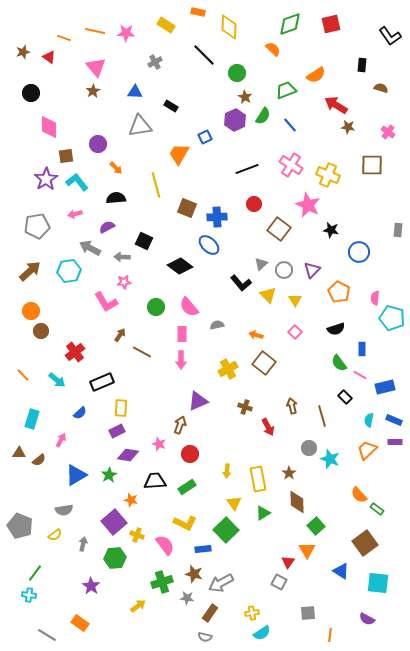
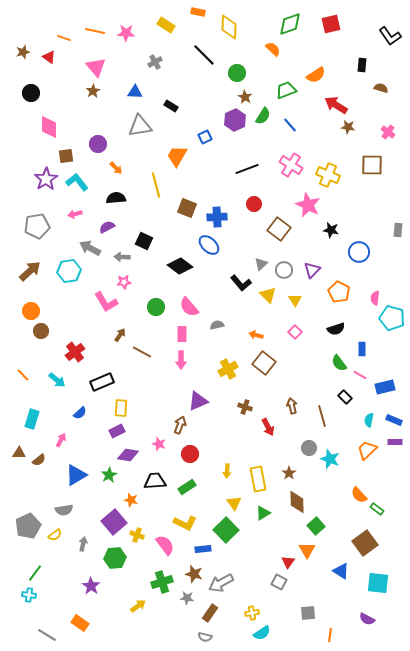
orange trapezoid at (179, 154): moved 2 px left, 2 px down
gray pentagon at (20, 526): moved 8 px right; rotated 25 degrees clockwise
